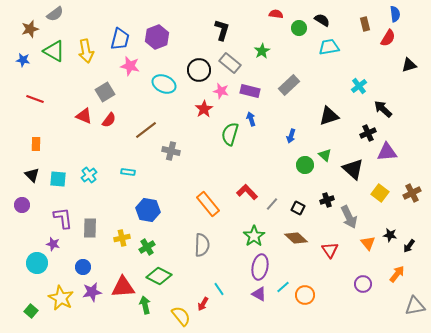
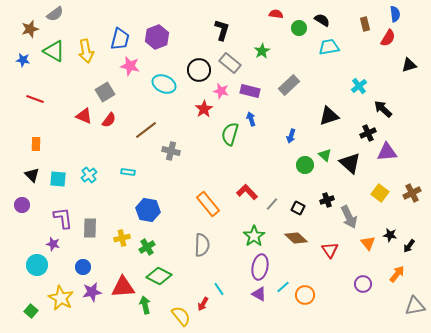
black triangle at (353, 169): moved 3 px left, 6 px up
cyan circle at (37, 263): moved 2 px down
